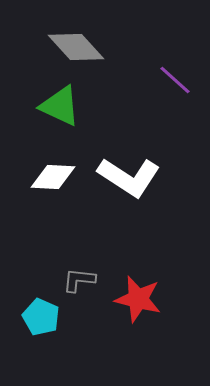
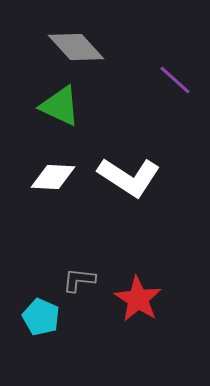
red star: rotated 18 degrees clockwise
